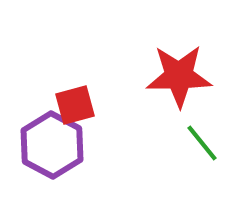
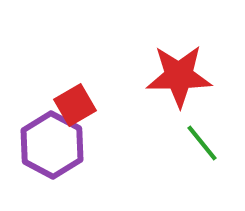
red square: rotated 15 degrees counterclockwise
